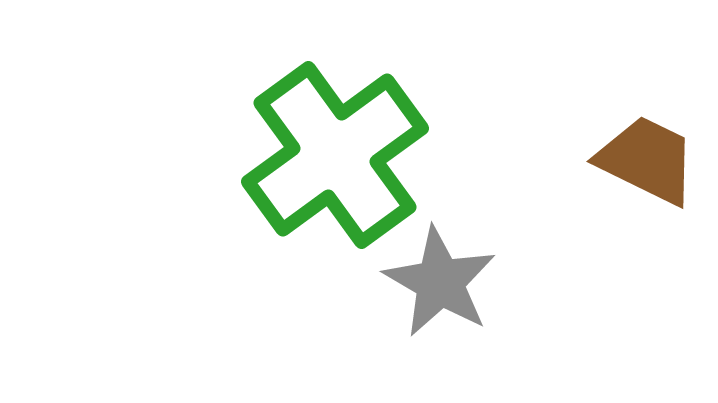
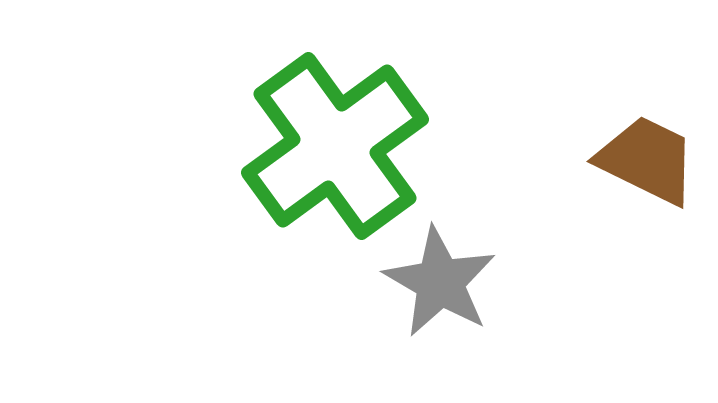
green cross: moved 9 px up
